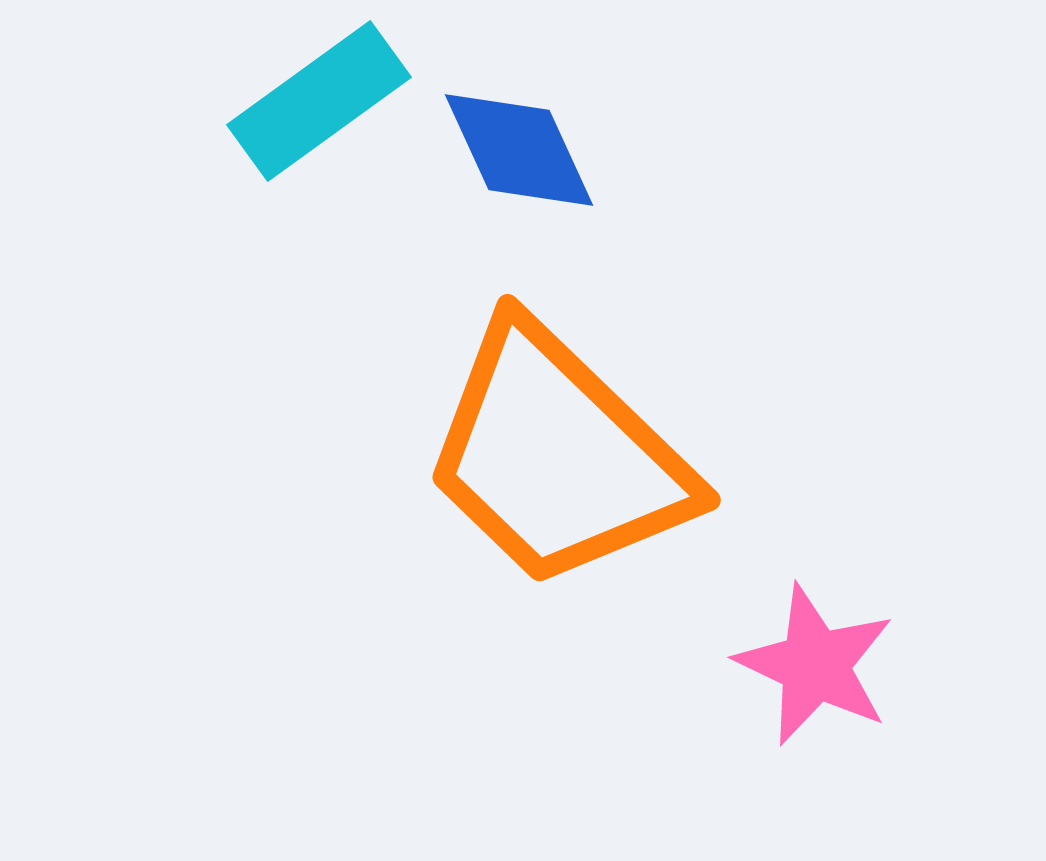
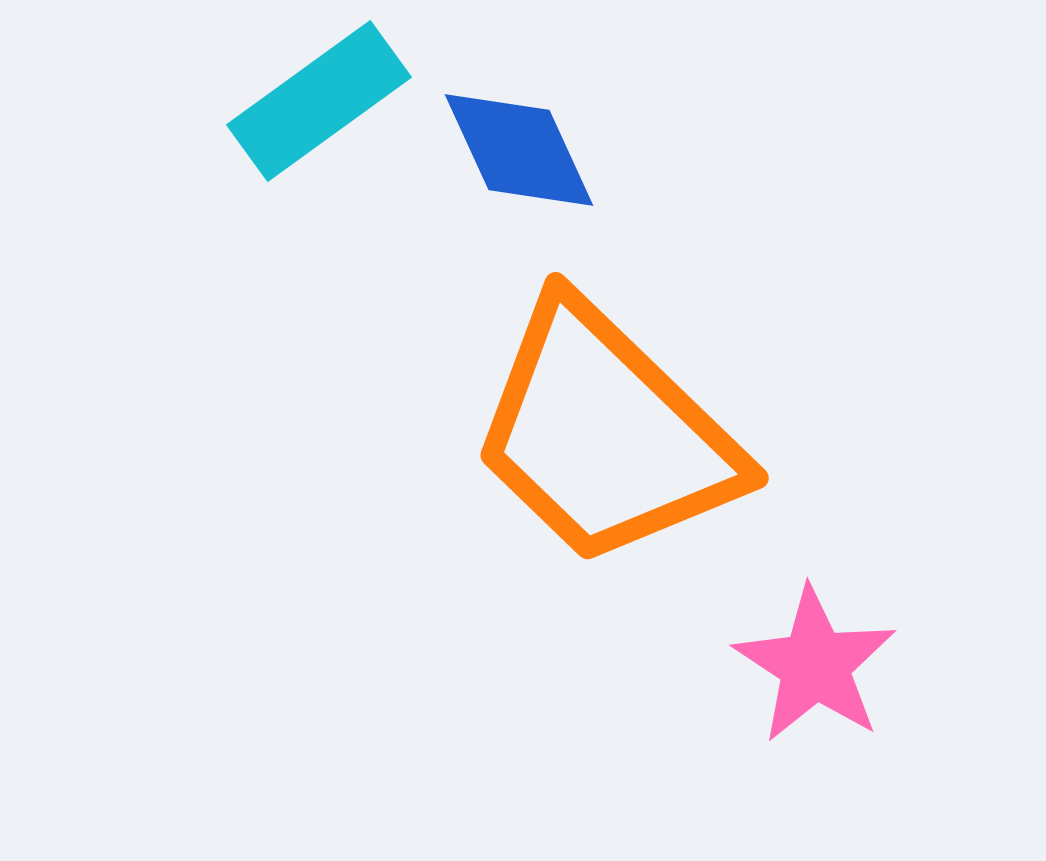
orange trapezoid: moved 48 px right, 22 px up
pink star: rotated 8 degrees clockwise
